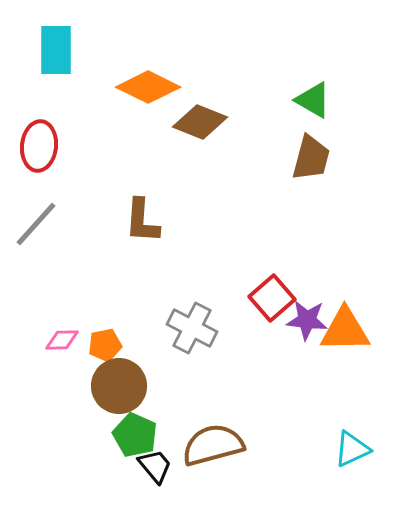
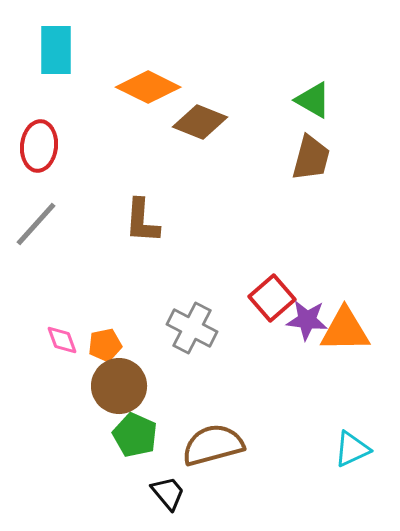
pink diamond: rotated 72 degrees clockwise
black trapezoid: moved 13 px right, 27 px down
